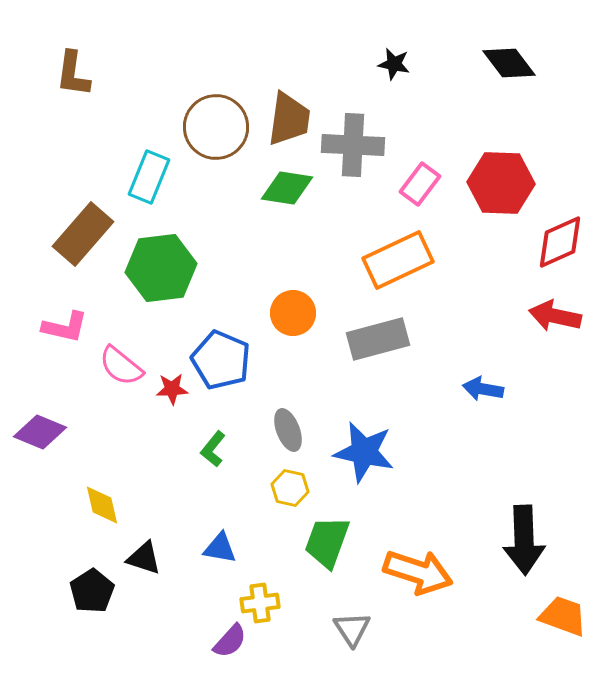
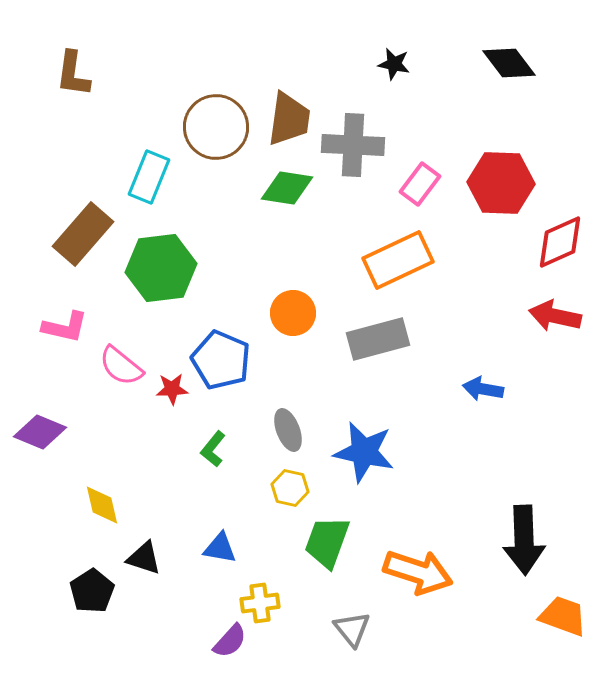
gray triangle: rotated 6 degrees counterclockwise
